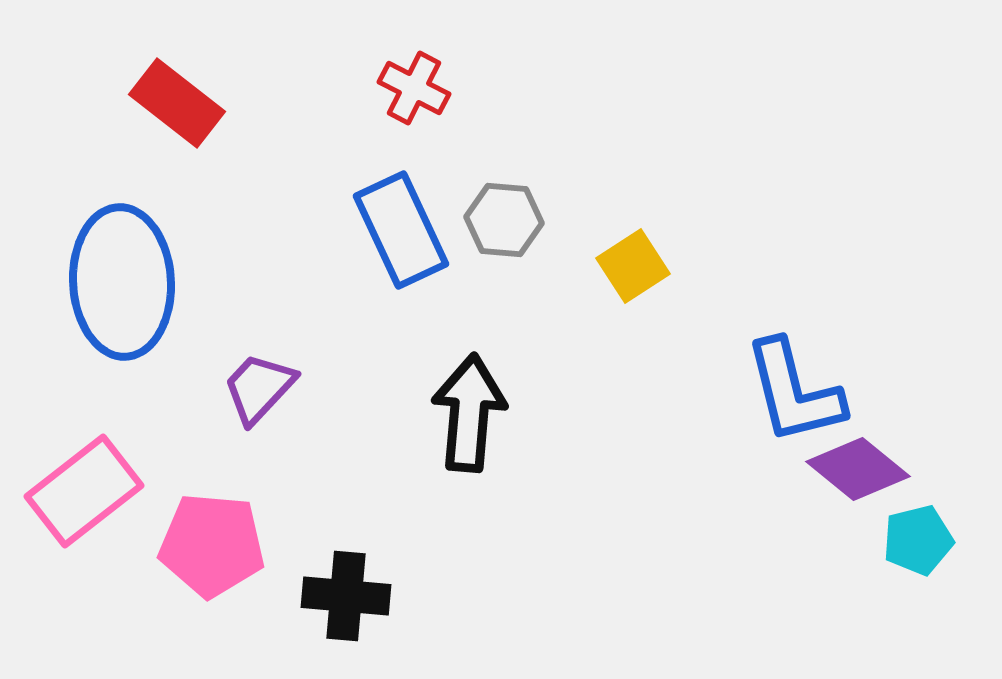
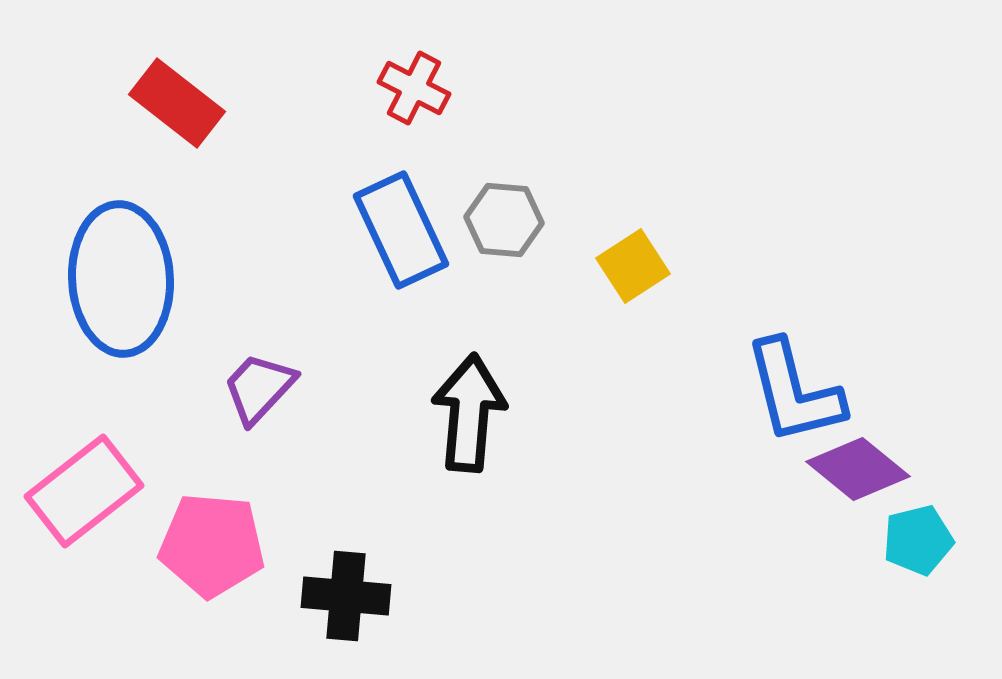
blue ellipse: moved 1 px left, 3 px up
